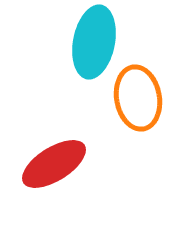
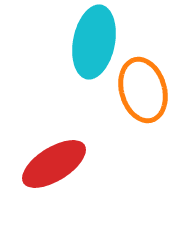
orange ellipse: moved 5 px right, 8 px up; rotated 6 degrees counterclockwise
